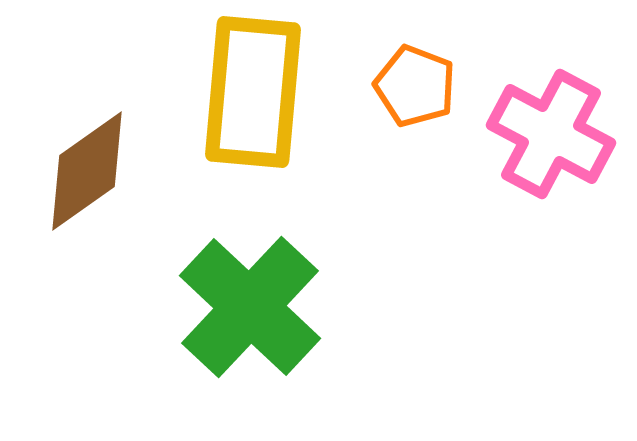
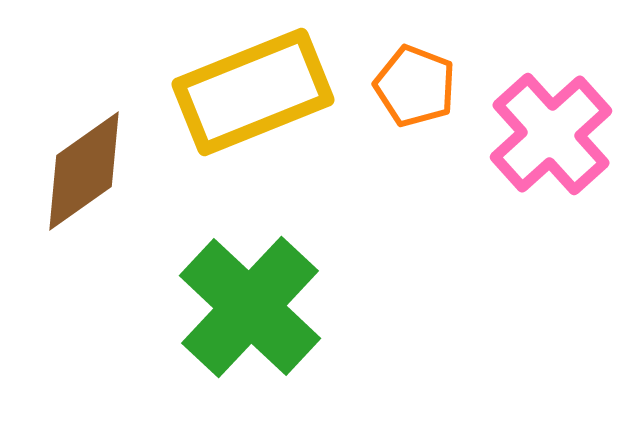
yellow rectangle: rotated 63 degrees clockwise
pink cross: rotated 20 degrees clockwise
brown diamond: moved 3 px left
